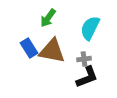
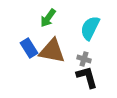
gray cross: rotated 24 degrees clockwise
black L-shape: rotated 85 degrees counterclockwise
